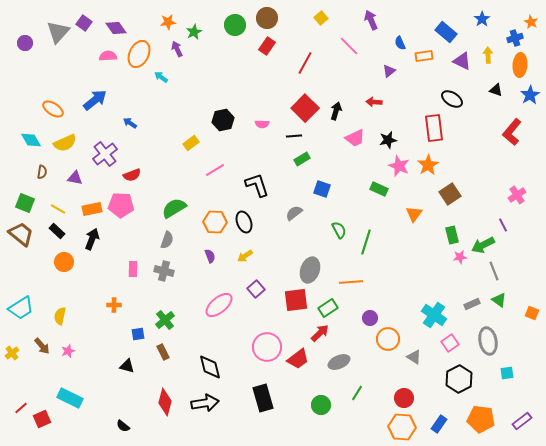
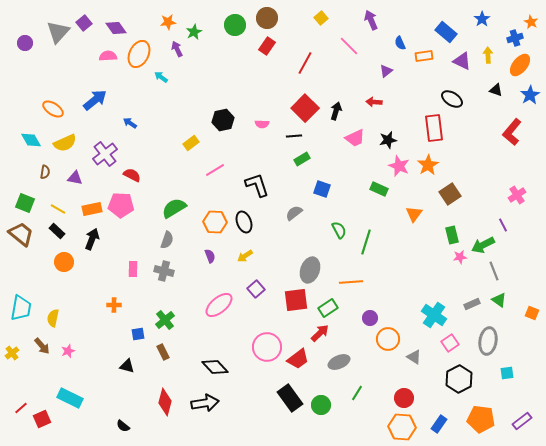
purple square at (84, 23): rotated 14 degrees clockwise
orange ellipse at (520, 65): rotated 35 degrees clockwise
purple triangle at (389, 71): moved 3 px left
brown semicircle at (42, 172): moved 3 px right
red semicircle at (132, 175): rotated 132 degrees counterclockwise
cyan trapezoid at (21, 308): rotated 48 degrees counterclockwise
yellow semicircle at (60, 316): moved 7 px left, 2 px down
gray ellipse at (488, 341): rotated 20 degrees clockwise
black diamond at (210, 367): moved 5 px right; rotated 28 degrees counterclockwise
black rectangle at (263, 398): moved 27 px right; rotated 20 degrees counterclockwise
